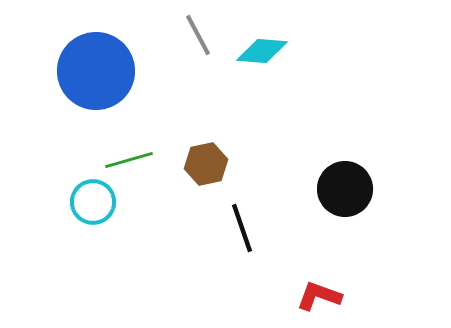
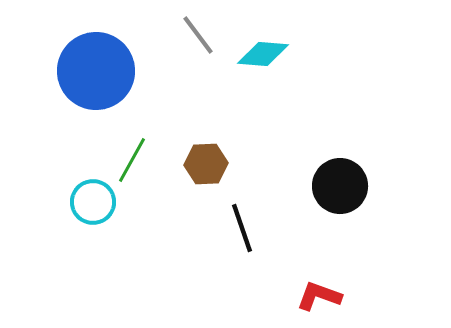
gray line: rotated 9 degrees counterclockwise
cyan diamond: moved 1 px right, 3 px down
green line: moved 3 px right; rotated 45 degrees counterclockwise
brown hexagon: rotated 9 degrees clockwise
black circle: moved 5 px left, 3 px up
